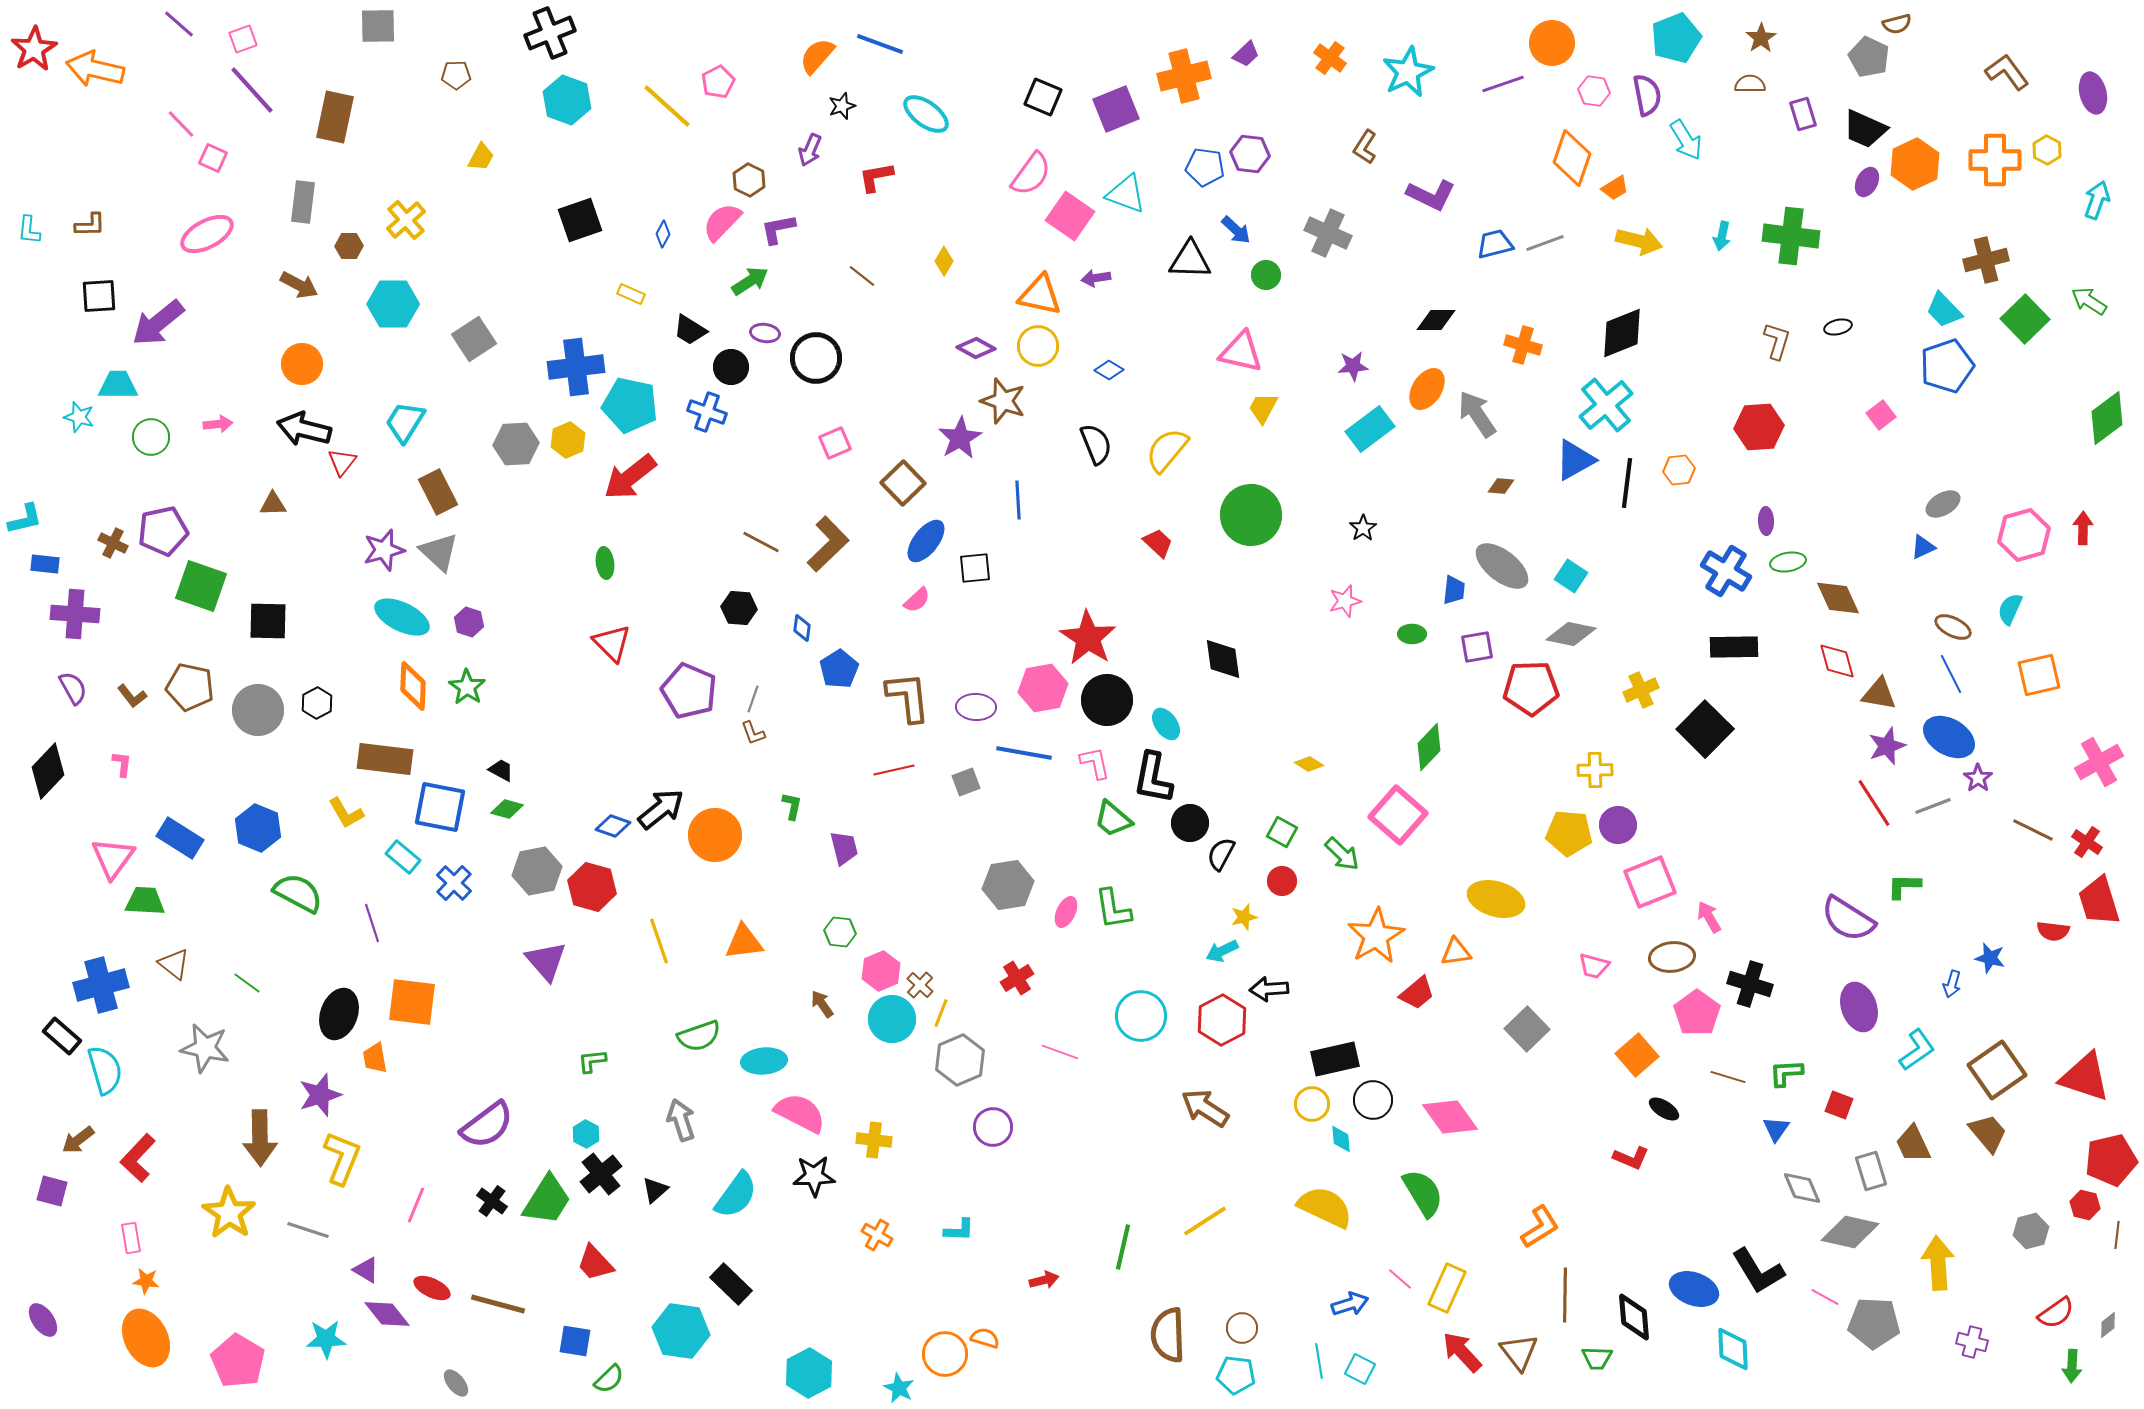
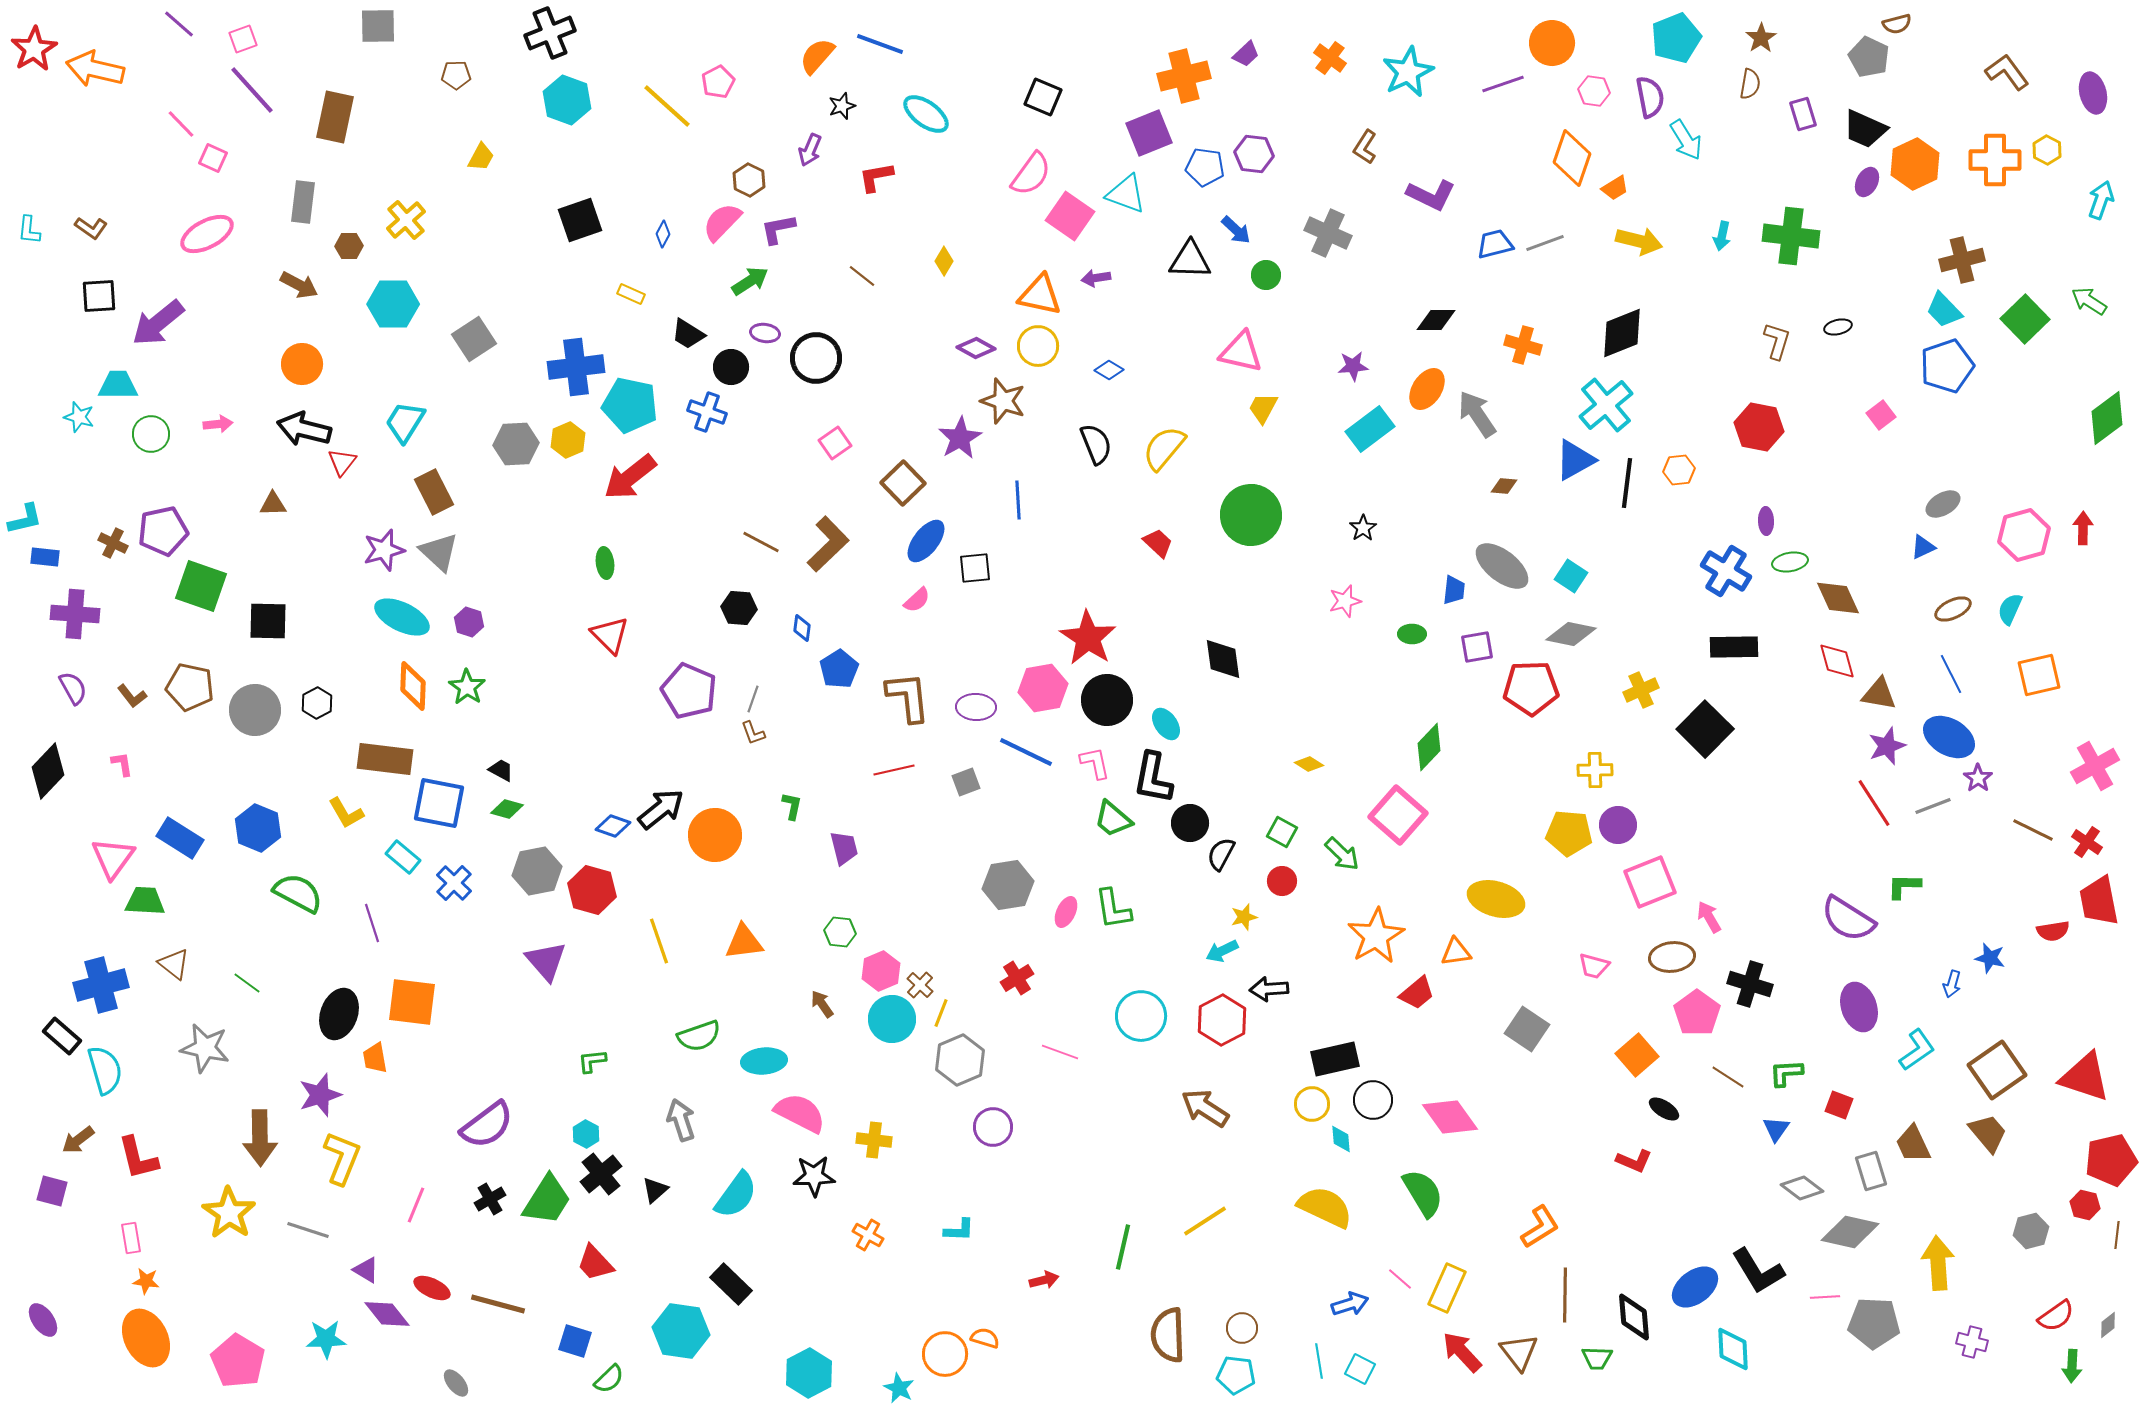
brown semicircle at (1750, 84): rotated 100 degrees clockwise
purple semicircle at (1647, 95): moved 3 px right, 2 px down
purple square at (1116, 109): moved 33 px right, 24 px down
purple hexagon at (1250, 154): moved 4 px right
cyan arrow at (2097, 200): moved 4 px right
brown L-shape at (90, 225): moved 1 px right, 3 px down; rotated 36 degrees clockwise
brown cross at (1986, 260): moved 24 px left
black trapezoid at (690, 330): moved 2 px left, 4 px down
red hexagon at (1759, 427): rotated 15 degrees clockwise
green circle at (151, 437): moved 3 px up
pink square at (835, 443): rotated 12 degrees counterclockwise
yellow semicircle at (1167, 450): moved 3 px left, 2 px up
brown diamond at (1501, 486): moved 3 px right
brown rectangle at (438, 492): moved 4 px left
green ellipse at (1788, 562): moved 2 px right
blue rectangle at (45, 564): moved 7 px up
brown ellipse at (1953, 627): moved 18 px up; rotated 51 degrees counterclockwise
red triangle at (612, 643): moved 2 px left, 8 px up
gray circle at (258, 710): moved 3 px left
blue line at (1024, 753): moved 2 px right, 1 px up; rotated 16 degrees clockwise
pink cross at (2099, 762): moved 4 px left, 4 px down
pink L-shape at (122, 764): rotated 16 degrees counterclockwise
blue square at (440, 807): moved 1 px left, 4 px up
red hexagon at (592, 887): moved 3 px down
red trapezoid at (2099, 901): rotated 6 degrees clockwise
red semicircle at (2053, 931): rotated 16 degrees counterclockwise
gray square at (1527, 1029): rotated 12 degrees counterclockwise
brown line at (1728, 1077): rotated 16 degrees clockwise
red L-shape at (138, 1158): rotated 57 degrees counterclockwise
red L-shape at (1631, 1158): moved 3 px right, 3 px down
gray diamond at (1802, 1188): rotated 30 degrees counterclockwise
black cross at (492, 1201): moved 2 px left, 2 px up; rotated 24 degrees clockwise
orange cross at (877, 1235): moved 9 px left
blue ellipse at (1694, 1289): moved 1 px right, 2 px up; rotated 57 degrees counterclockwise
pink line at (1825, 1297): rotated 32 degrees counterclockwise
red semicircle at (2056, 1313): moved 3 px down
blue square at (575, 1341): rotated 8 degrees clockwise
